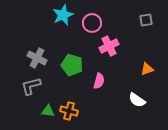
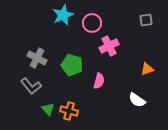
gray L-shape: rotated 115 degrees counterclockwise
green triangle: moved 2 px up; rotated 40 degrees clockwise
